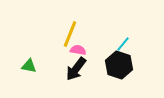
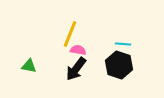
cyan line: rotated 56 degrees clockwise
